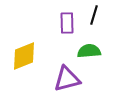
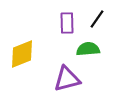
black line: moved 3 px right, 4 px down; rotated 18 degrees clockwise
green semicircle: moved 1 px left, 2 px up
yellow diamond: moved 2 px left, 2 px up
